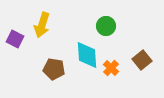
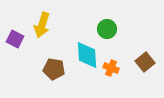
green circle: moved 1 px right, 3 px down
brown square: moved 3 px right, 2 px down
orange cross: rotated 21 degrees counterclockwise
